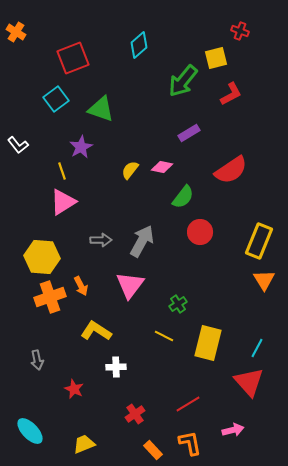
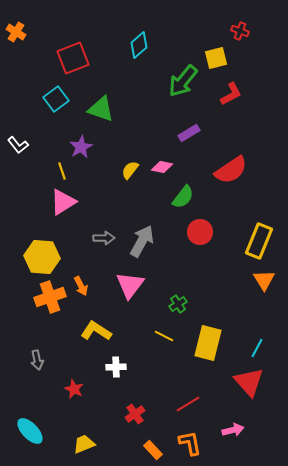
gray arrow at (101, 240): moved 3 px right, 2 px up
